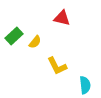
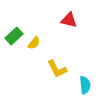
red triangle: moved 7 px right, 2 px down
yellow semicircle: moved 1 px left, 1 px down
yellow L-shape: moved 3 px down
